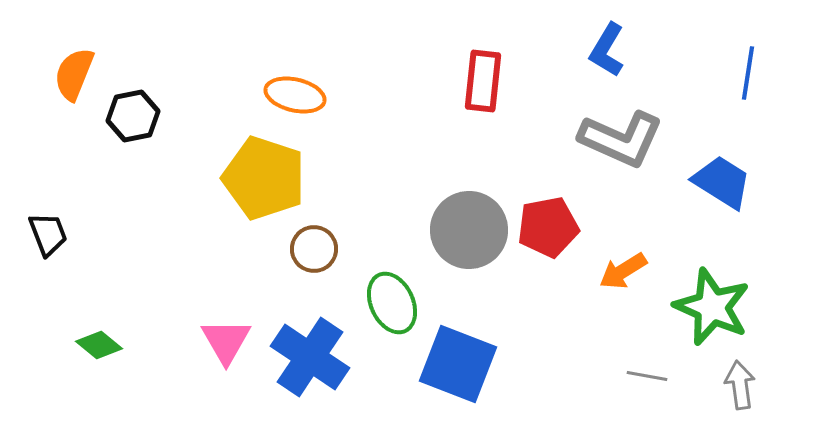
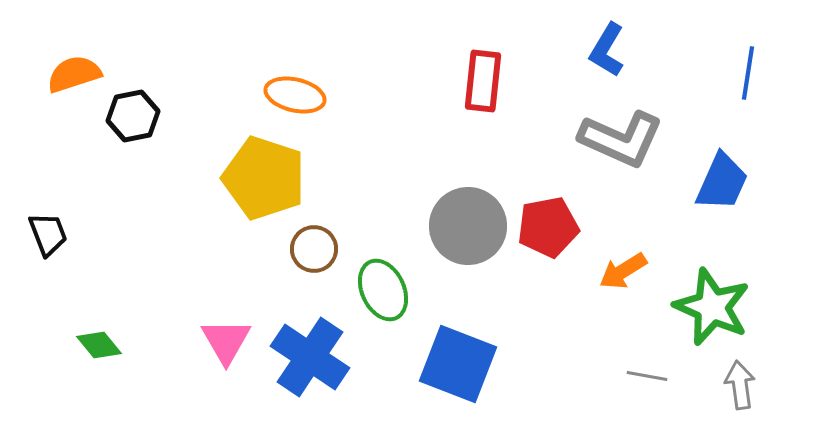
orange semicircle: rotated 50 degrees clockwise
blue trapezoid: rotated 82 degrees clockwise
gray circle: moved 1 px left, 4 px up
green ellipse: moved 9 px left, 13 px up
green diamond: rotated 12 degrees clockwise
